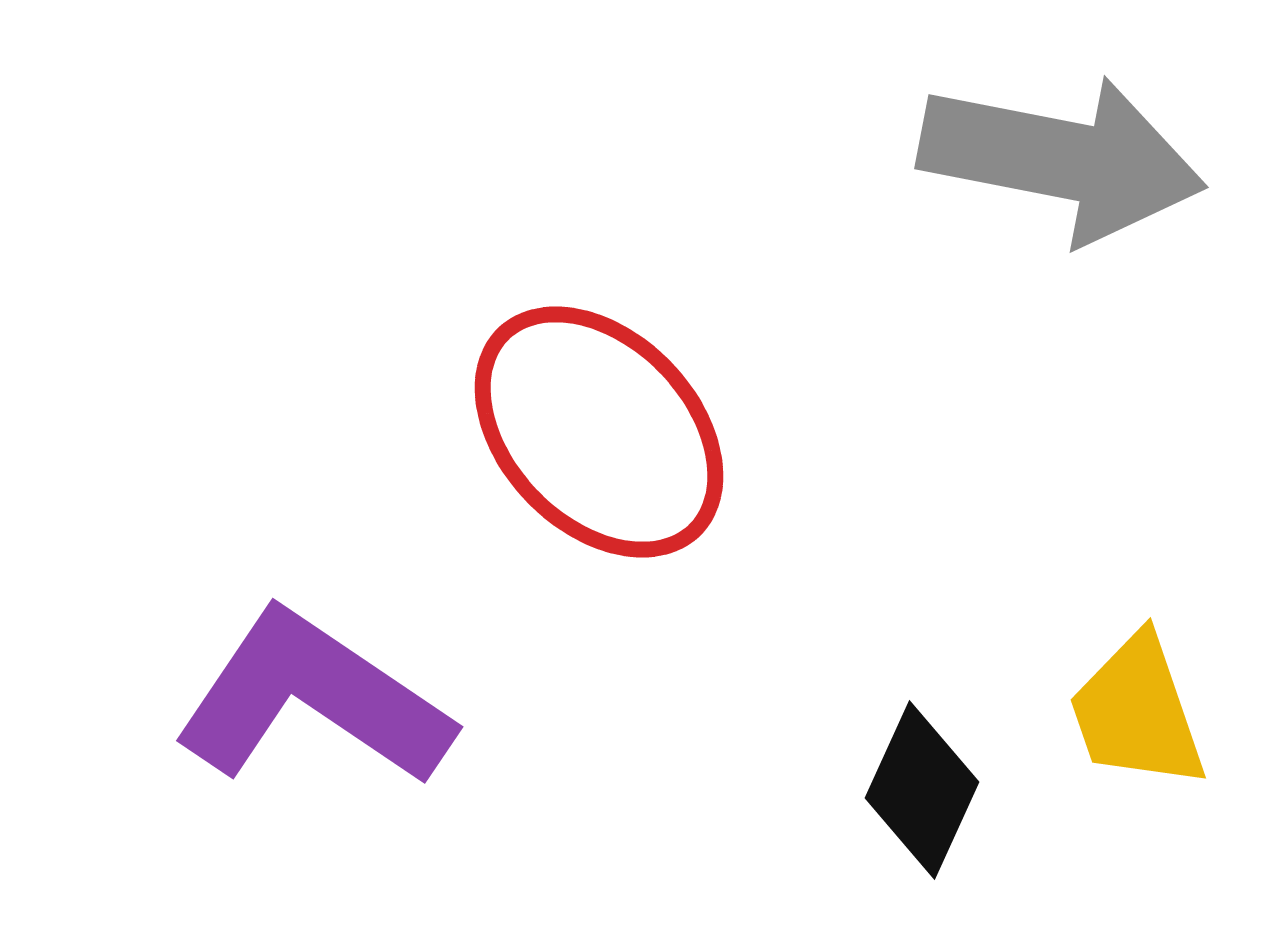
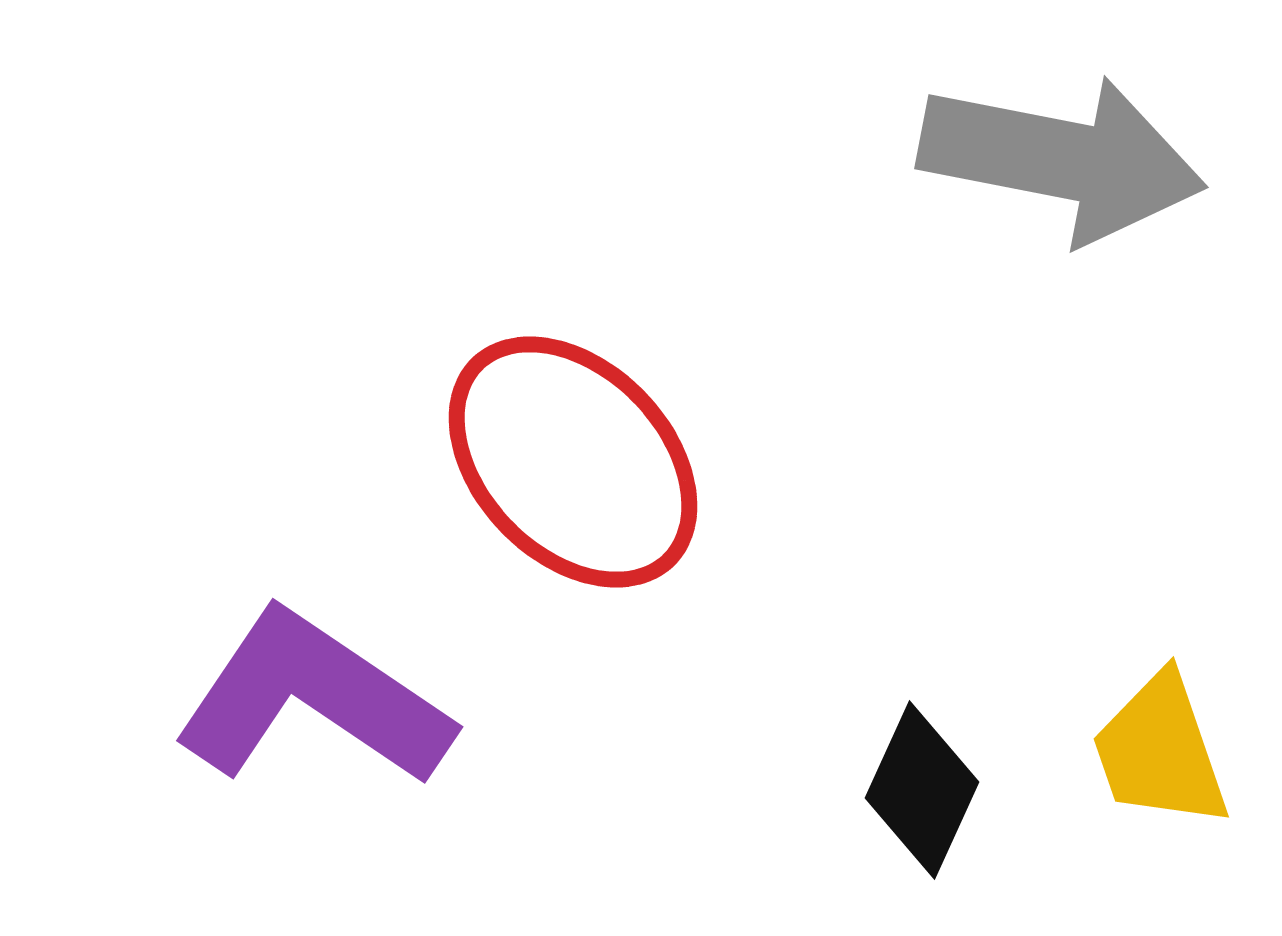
red ellipse: moved 26 px left, 30 px down
yellow trapezoid: moved 23 px right, 39 px down
